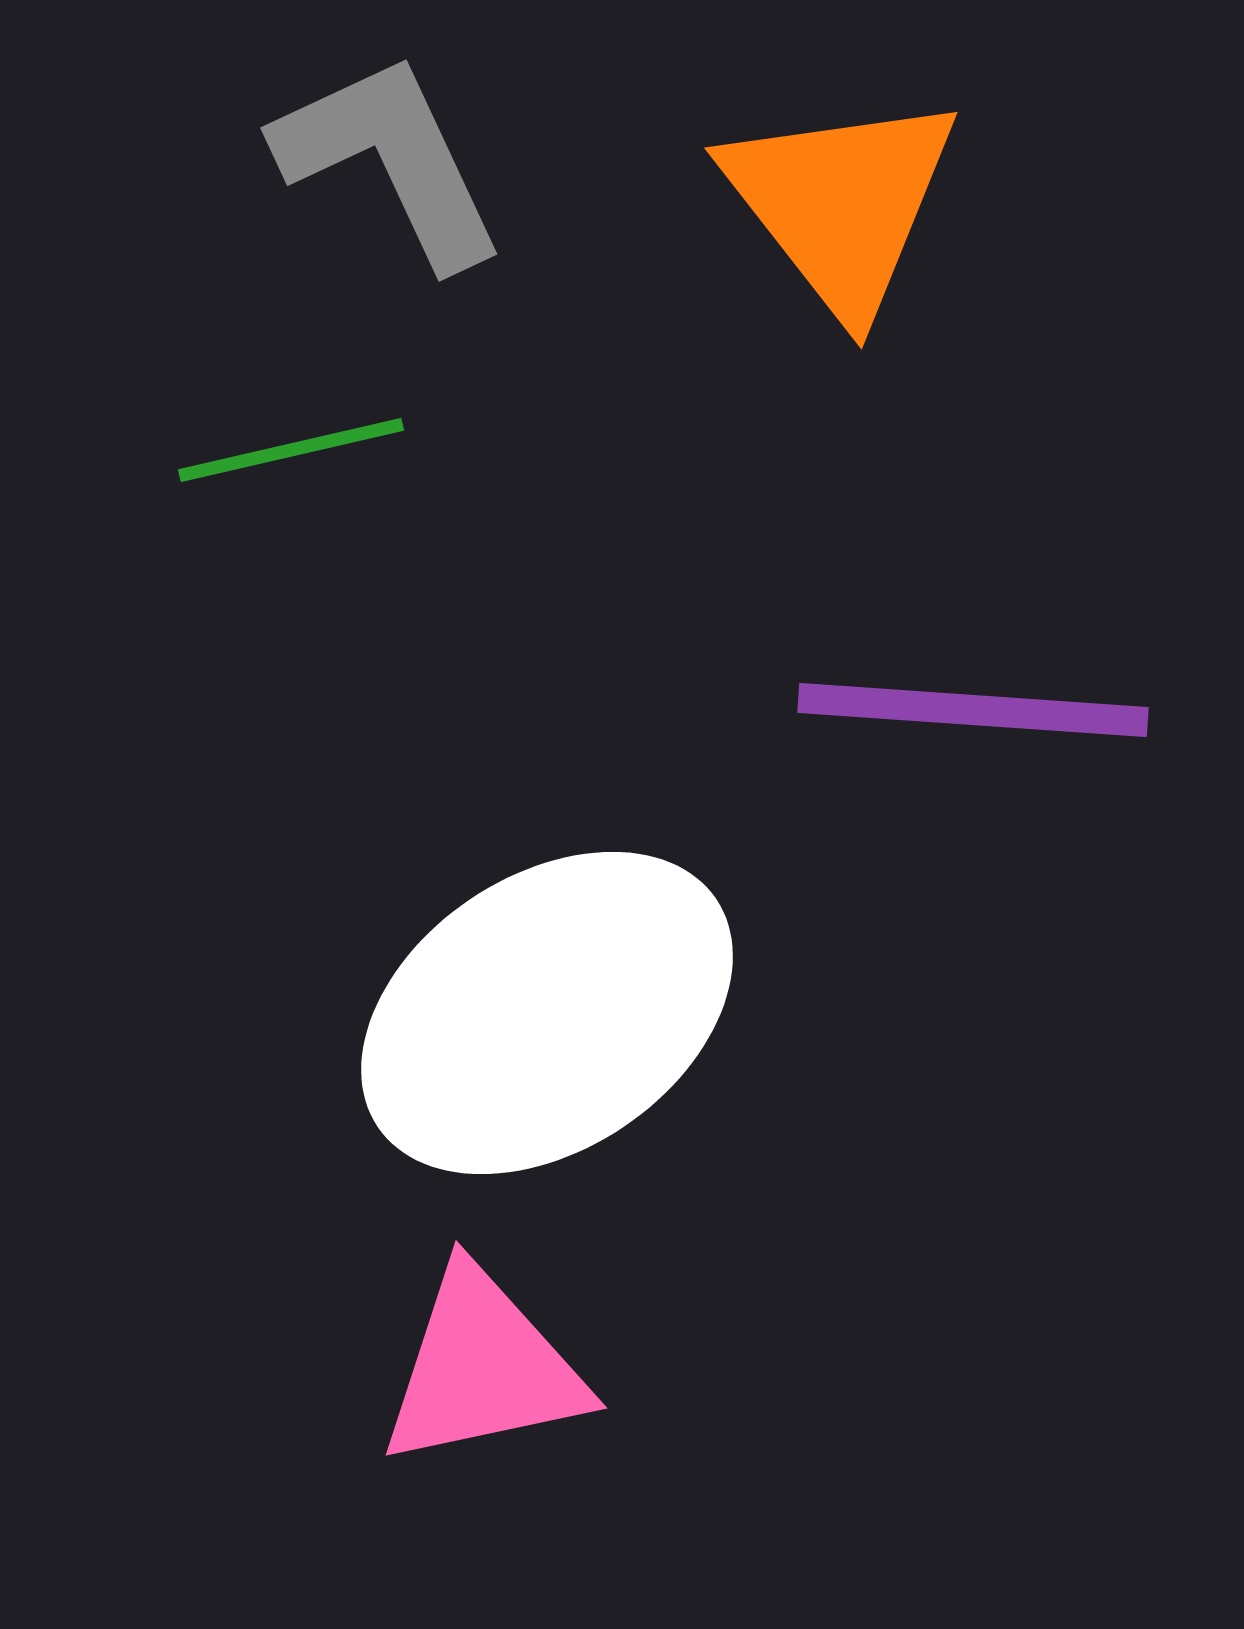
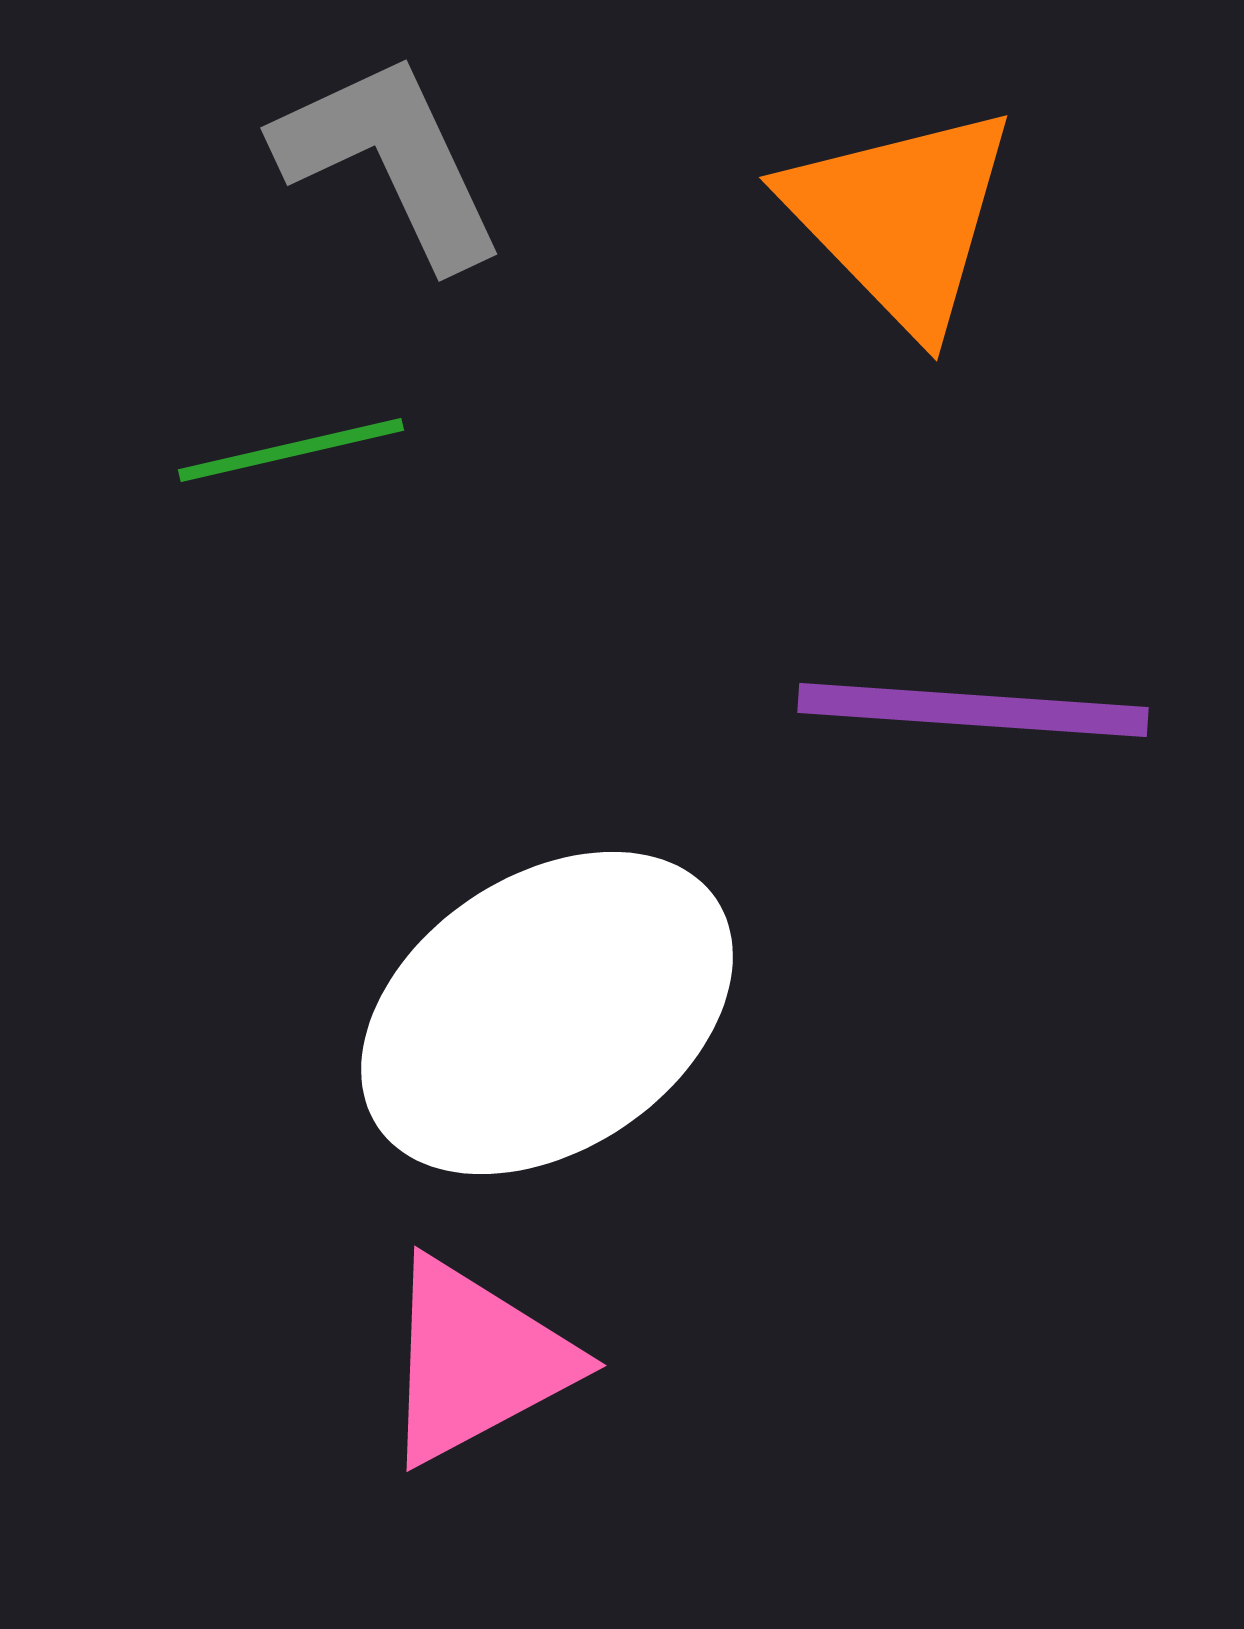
orange triangle: moved 60 px right, 15 px down; rotated 6 degrees counterclockwise
pink triangle: moved 7 px left, 7 px up; rotated 16 degrees counterclockwise
